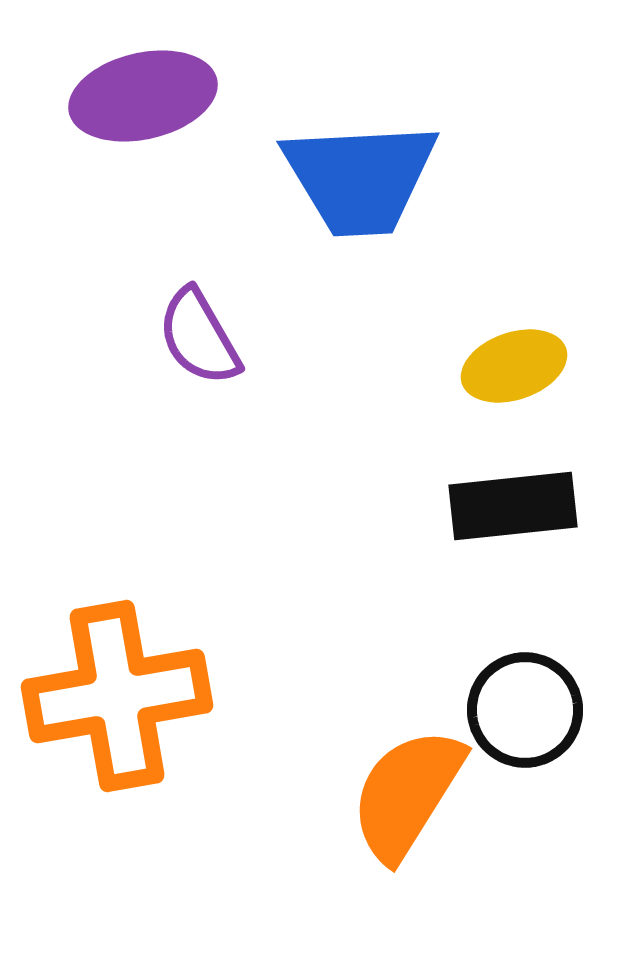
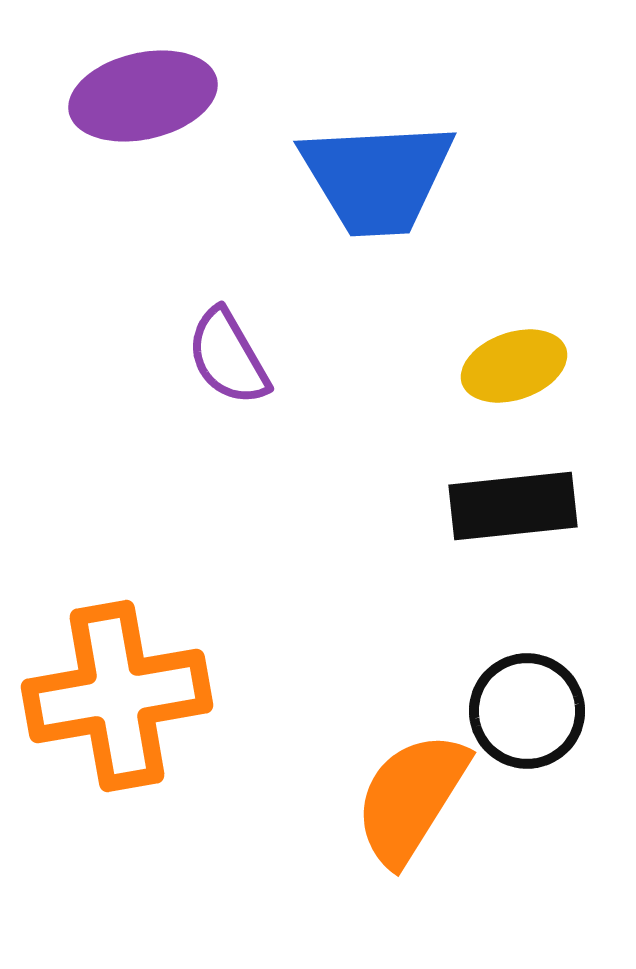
blue trapezoid: moved 17 px right
purple semicircle: moved 29 px right, 20 px down
black circle: moved 2 px right, 1 px down
orange semicircle: moved 4 px right, 4 px down
